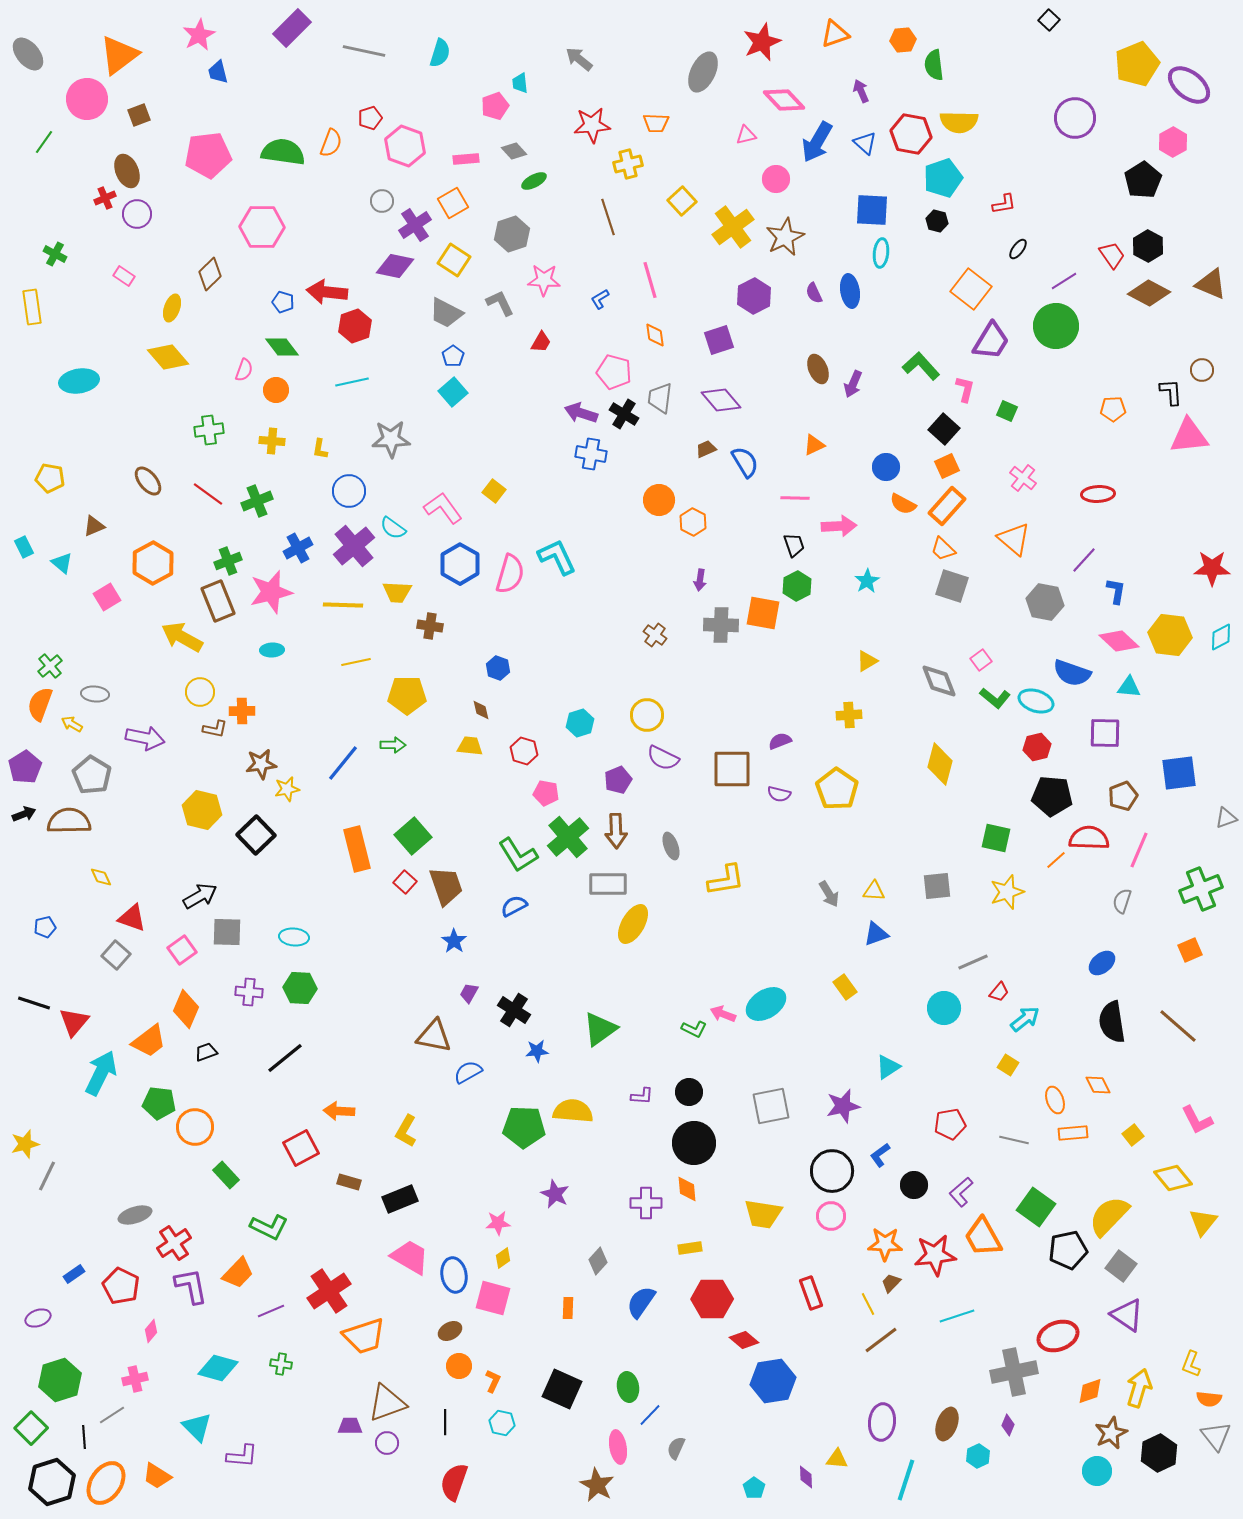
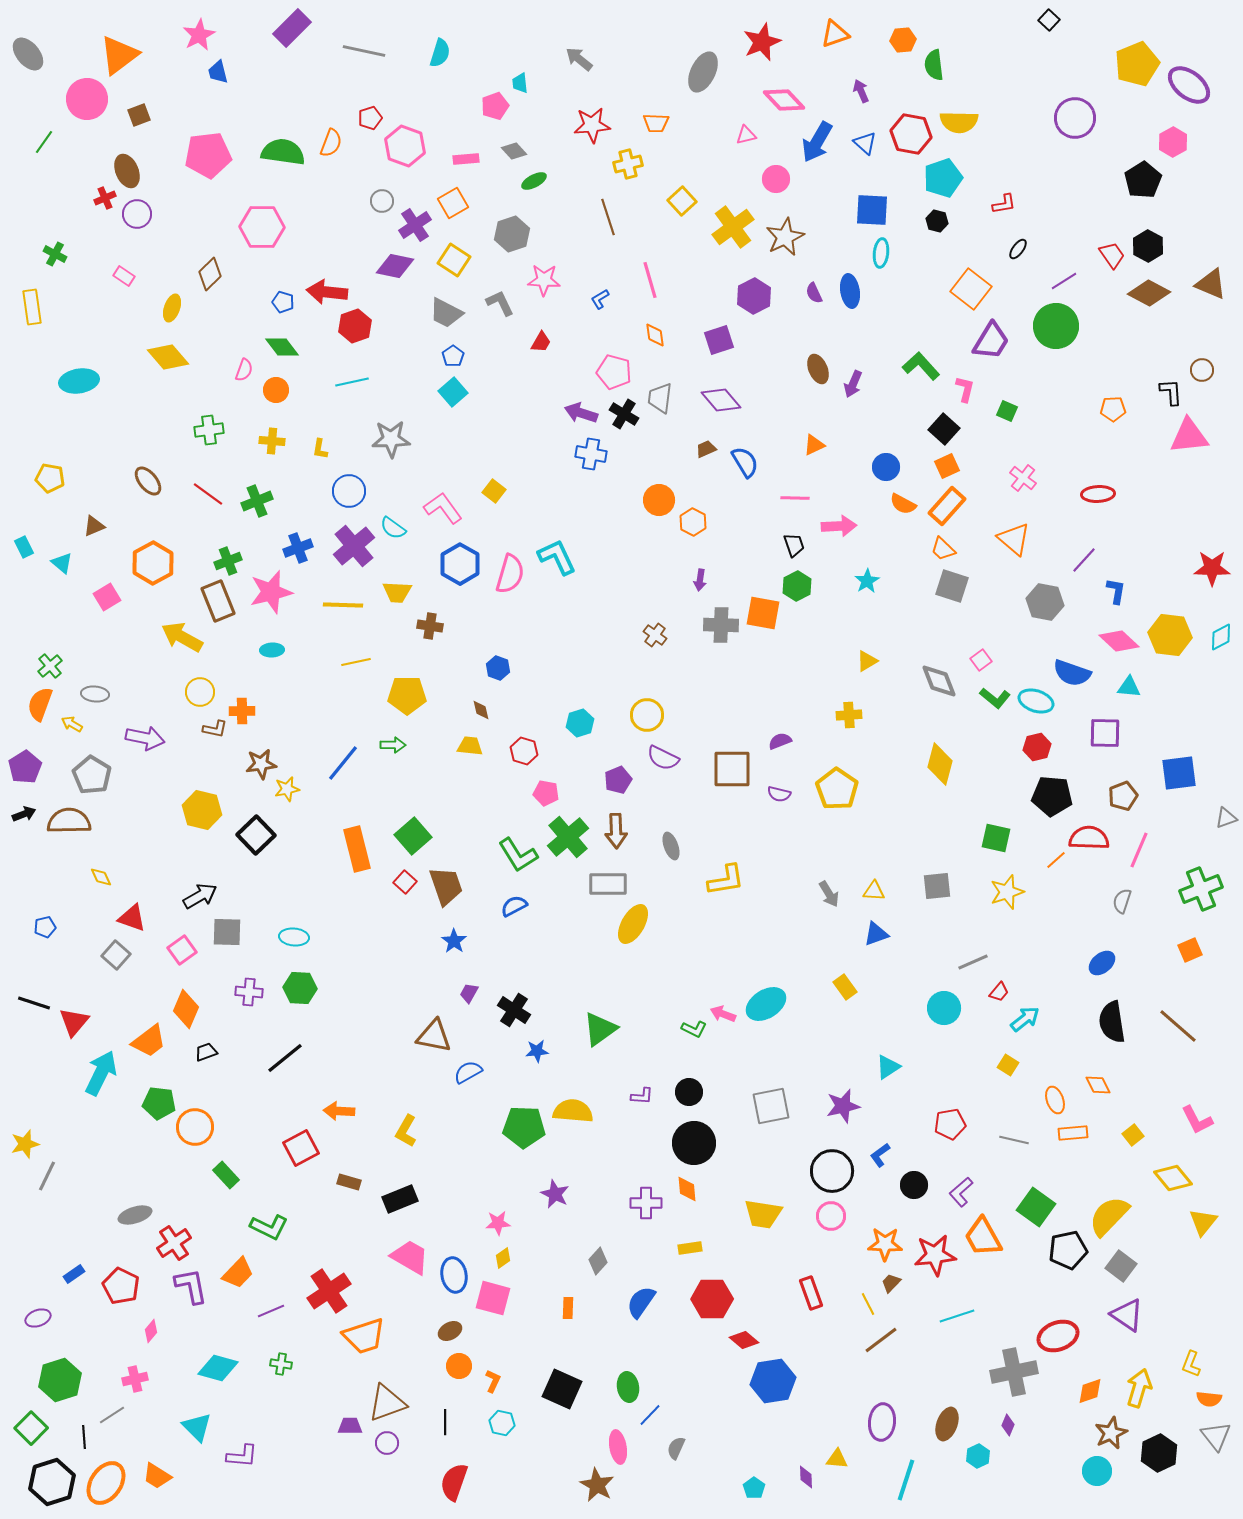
blue cross at (298, 548): rotated 8 degrees clockwise
